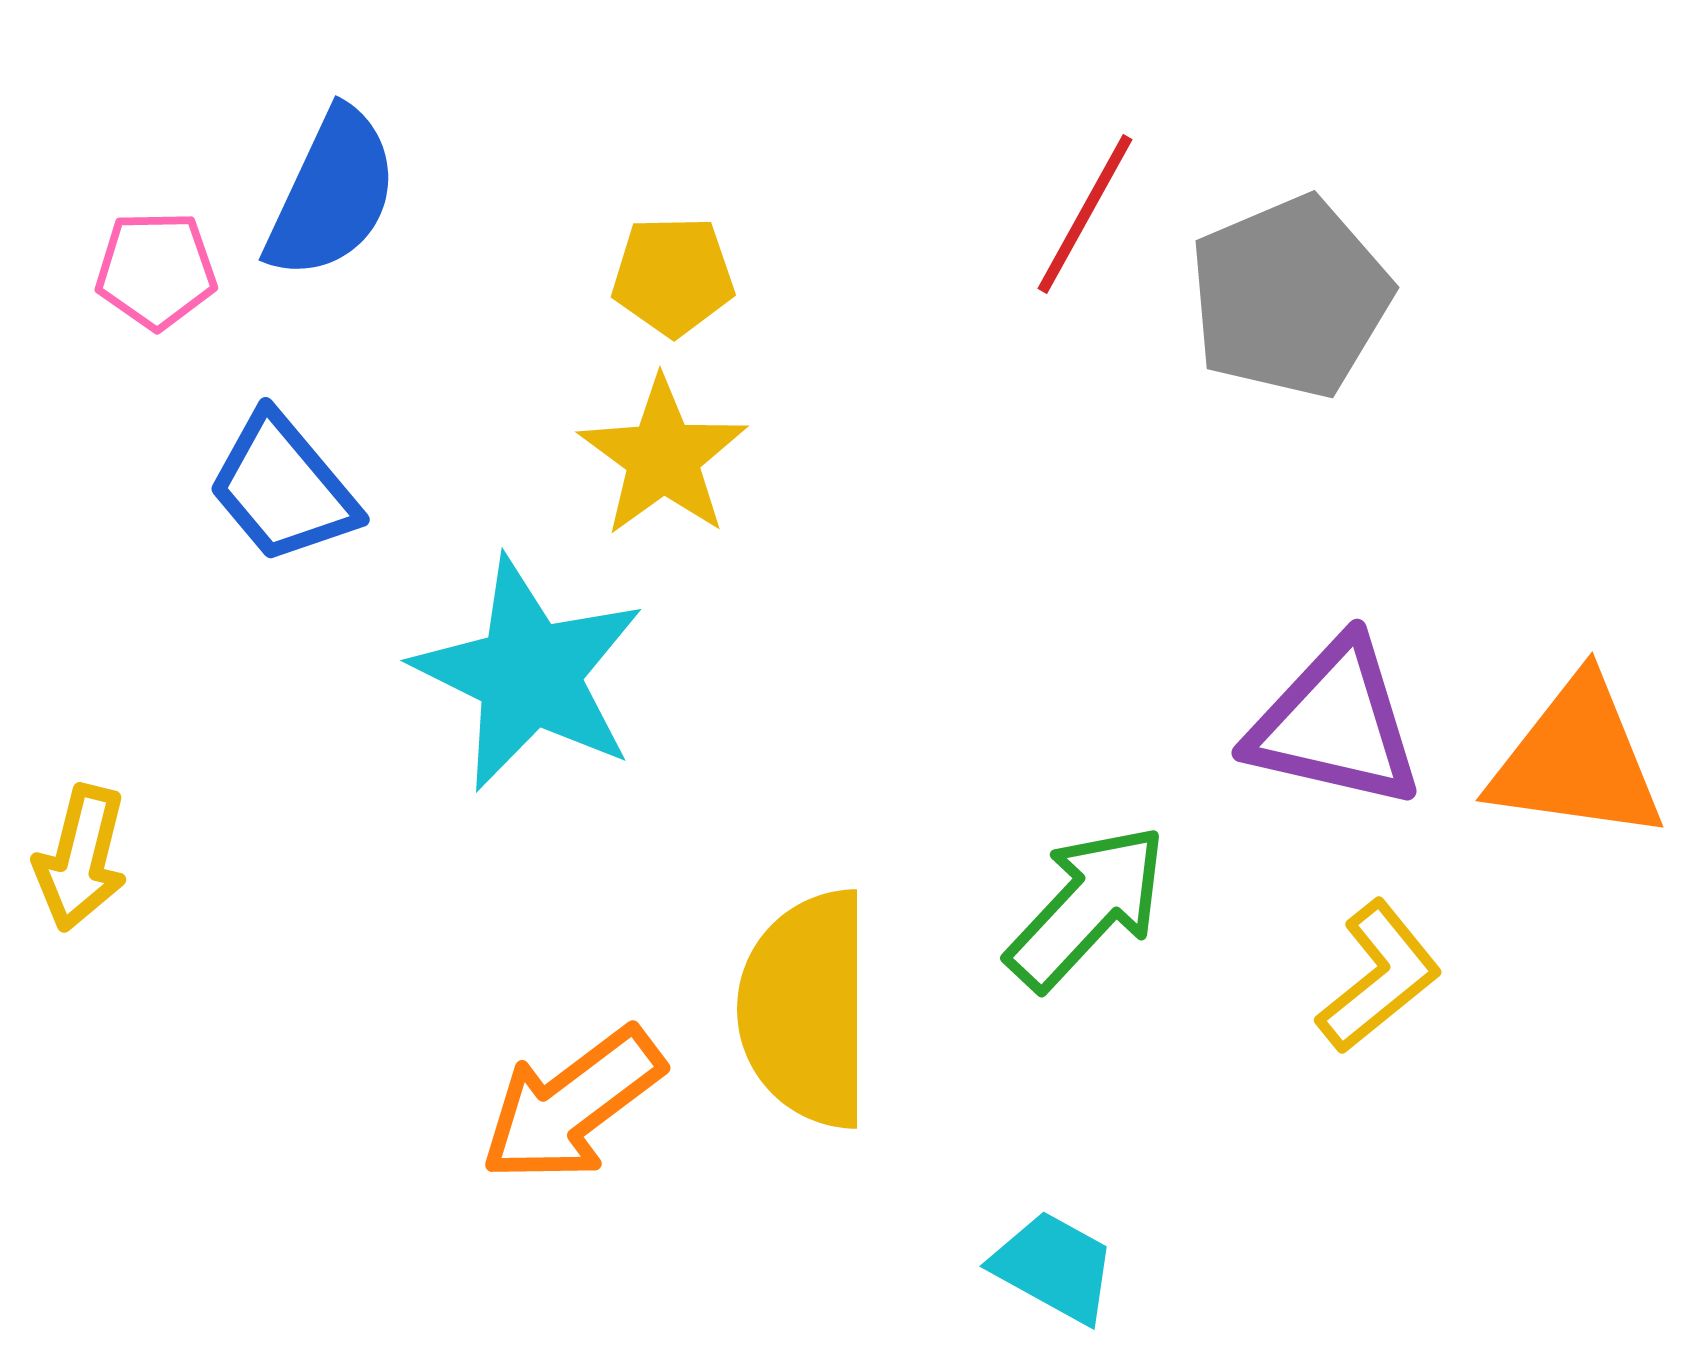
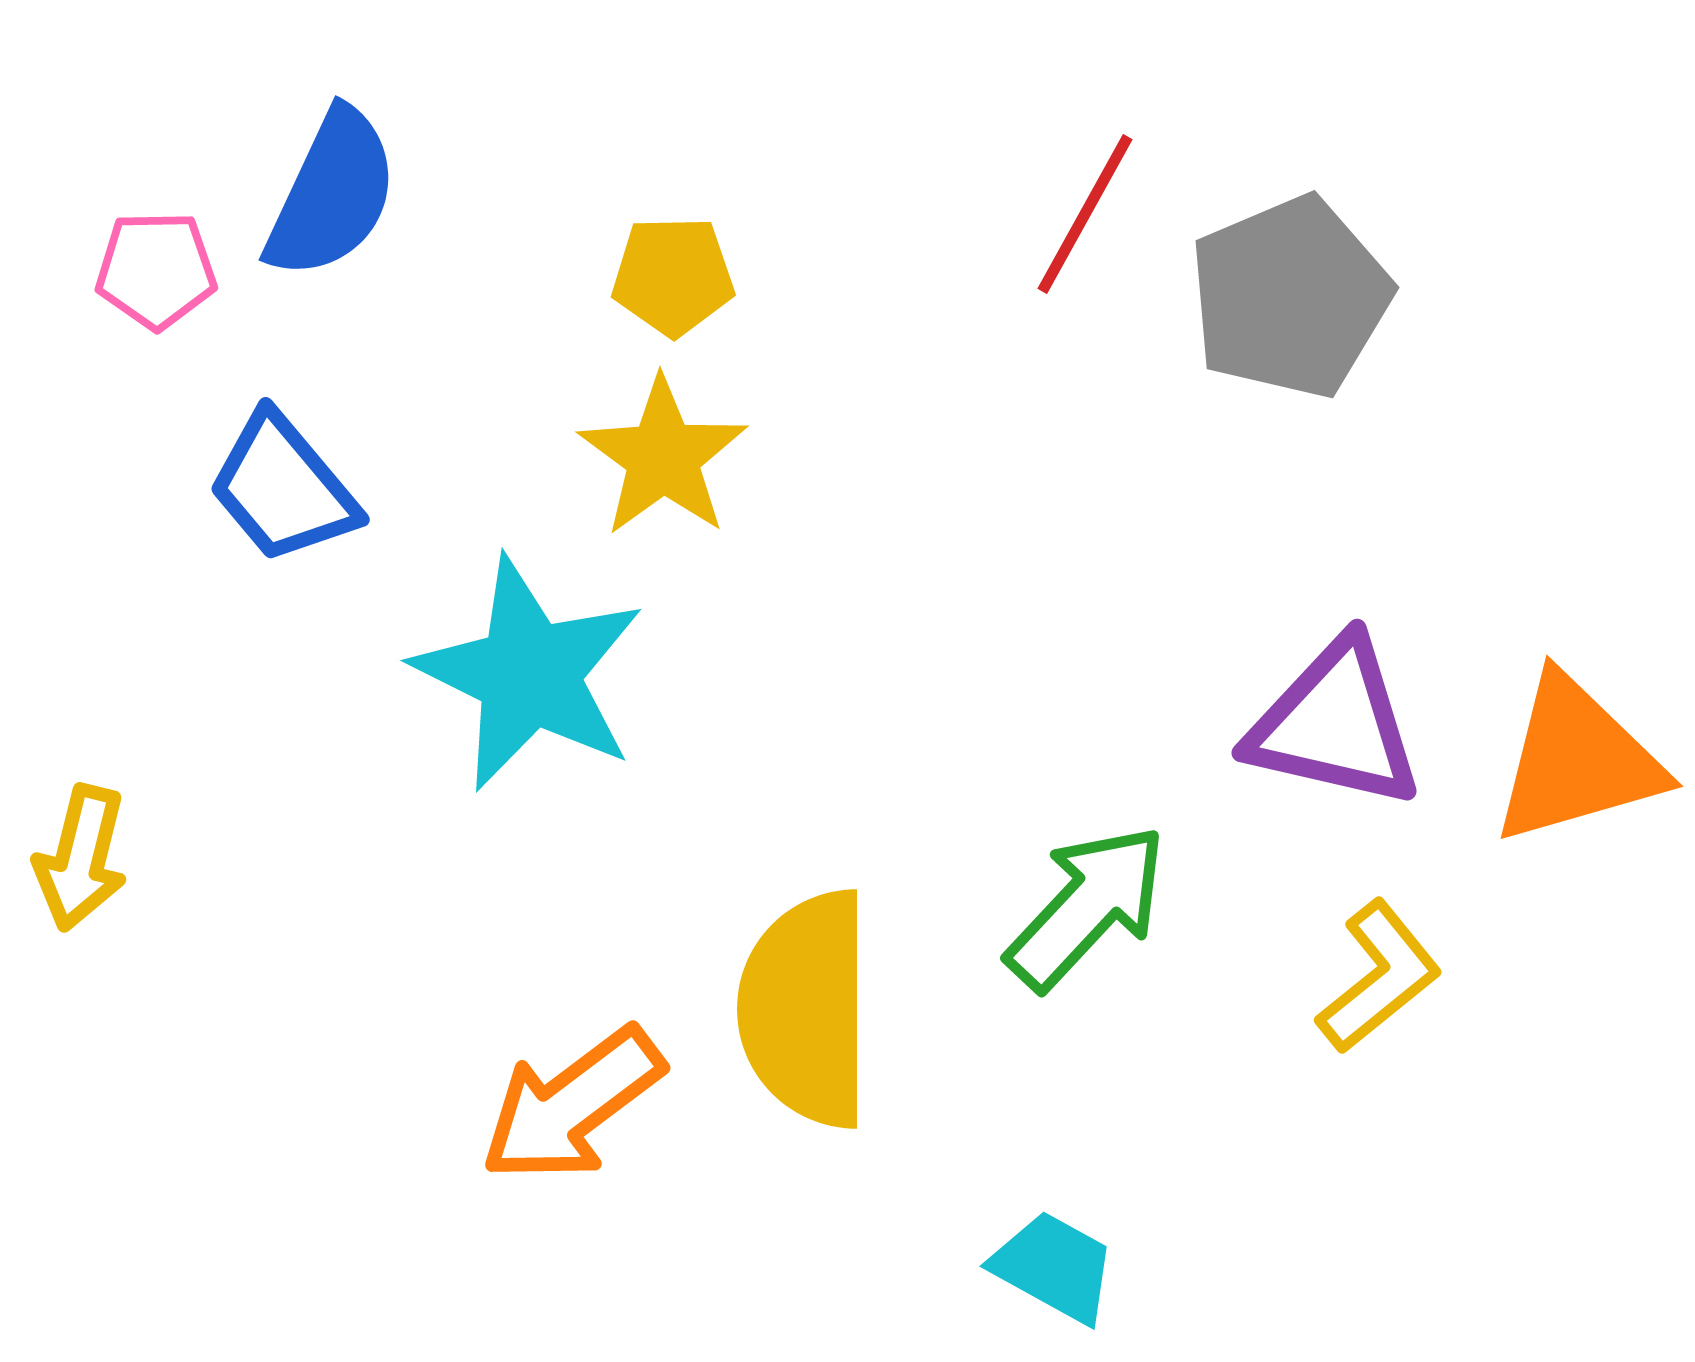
orange triangle: rotated 24 degrees counterclockwise
